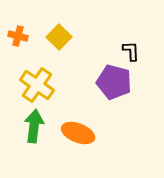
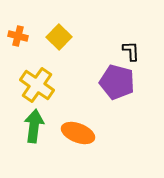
purple pentagon: moved 3 px right
